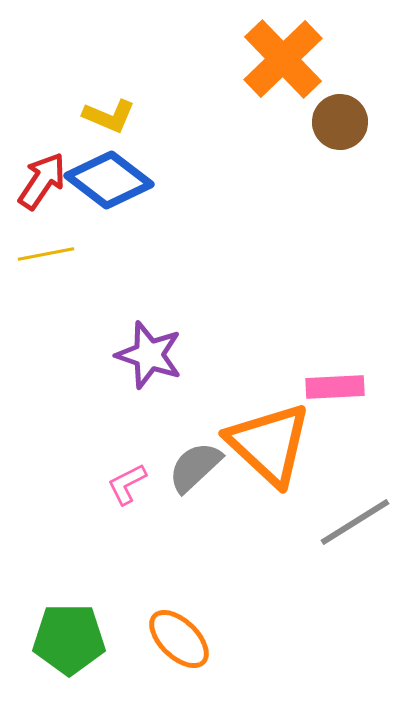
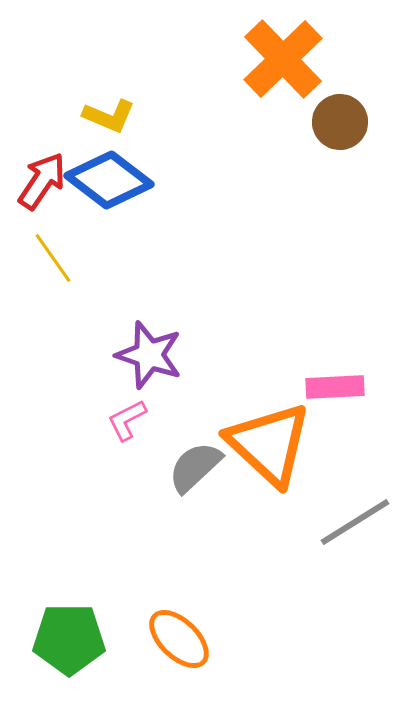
yellow line: moved 7 px right, 4 px down; rotated 66 degrees clockwise
pink L-shape: moved 64 px up
